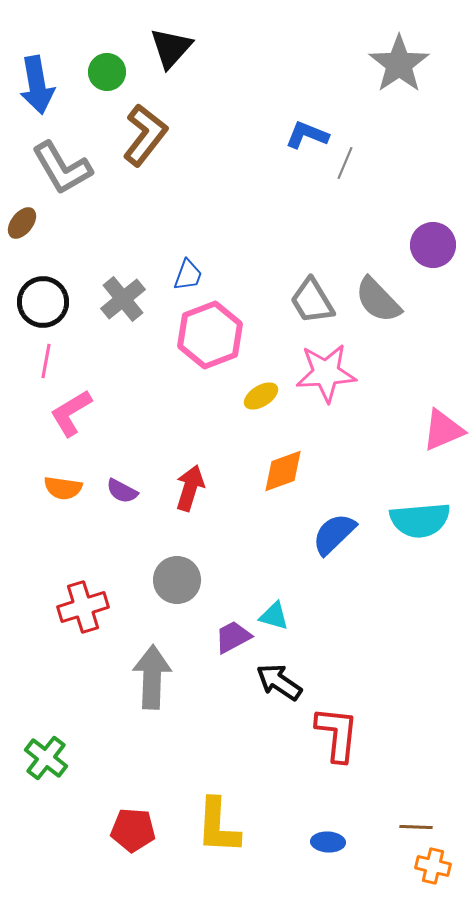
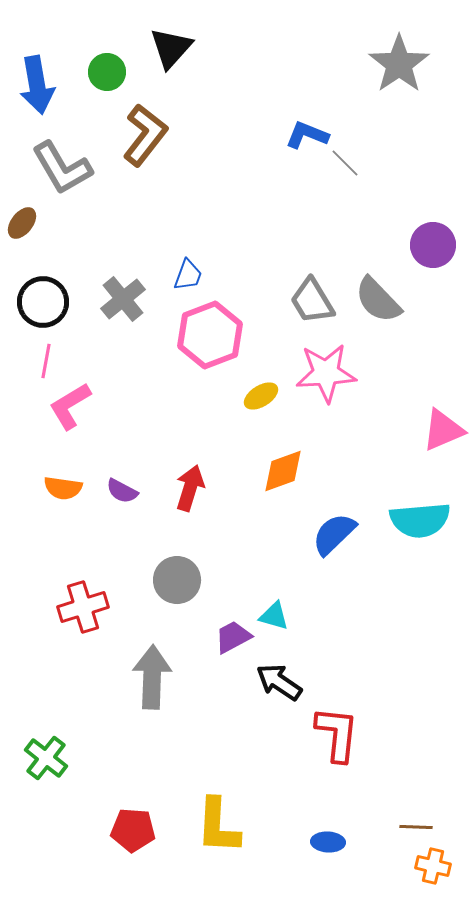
gray line: rotated 68 degrees counterclockwise
pink L-shape: moved 1 px left, 7 px up
